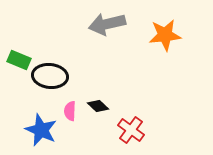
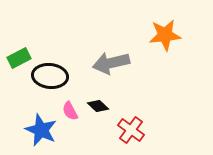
gray arrow: moved 4 px right, 39 px down
green rectangle: moved 2 px up; rotated 50 degrees counterclockwise
pink semicircle: rotated 30 degrees counterclockwise
